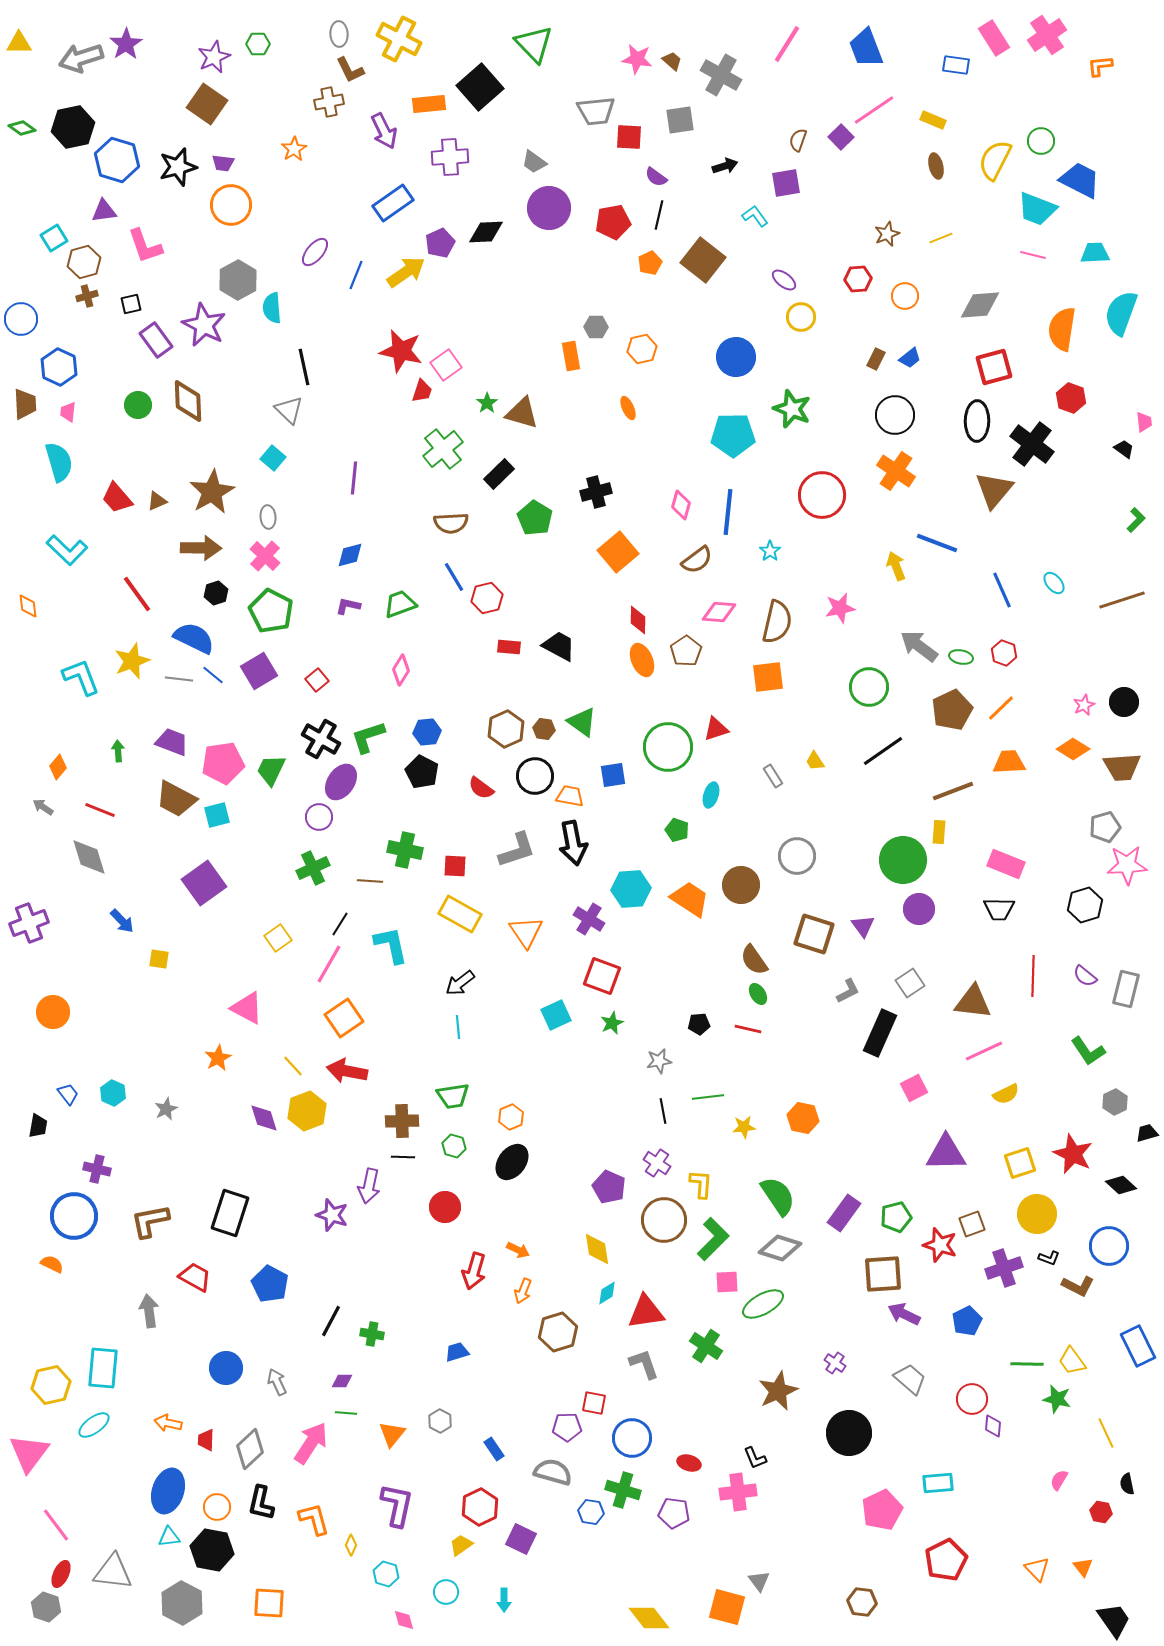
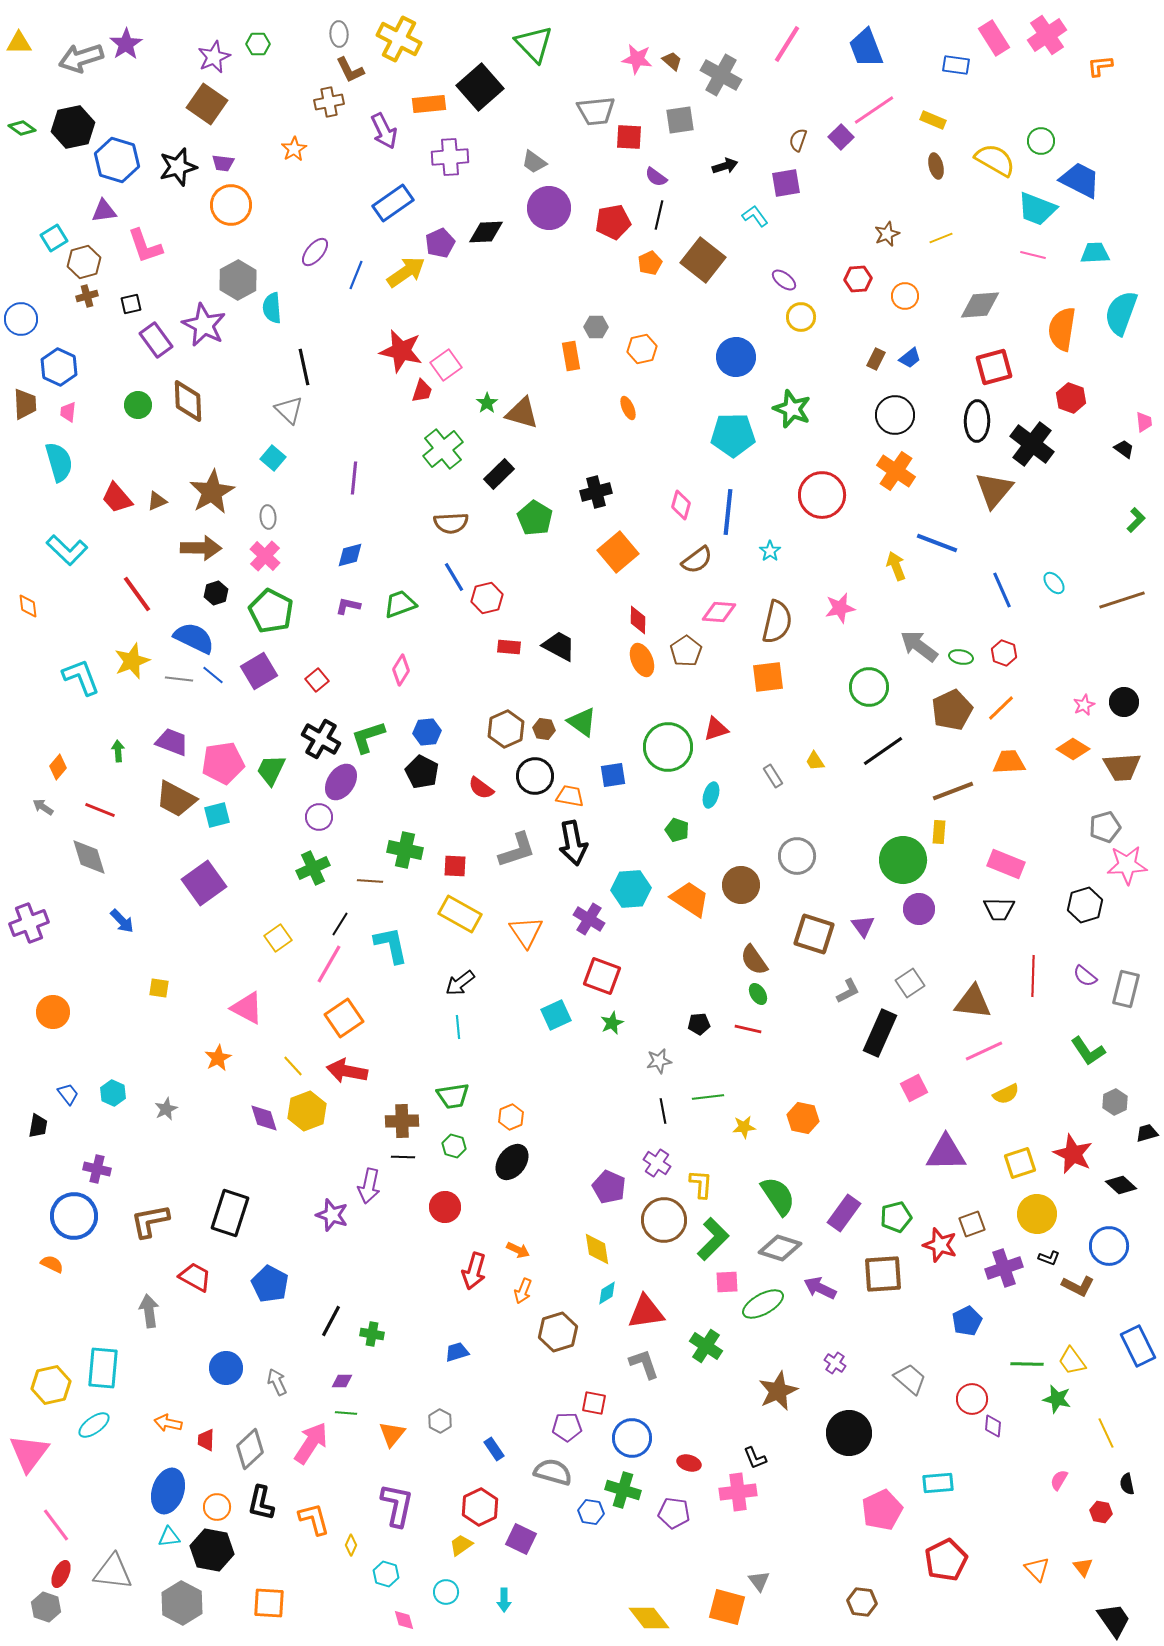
yellow semicircle at (995, 160): rotated 93 degrees clockwise
yellow square at (159, 959): moved 29 px down
purple arrow at (904, 1314): moved 84 px left, 26 px up
